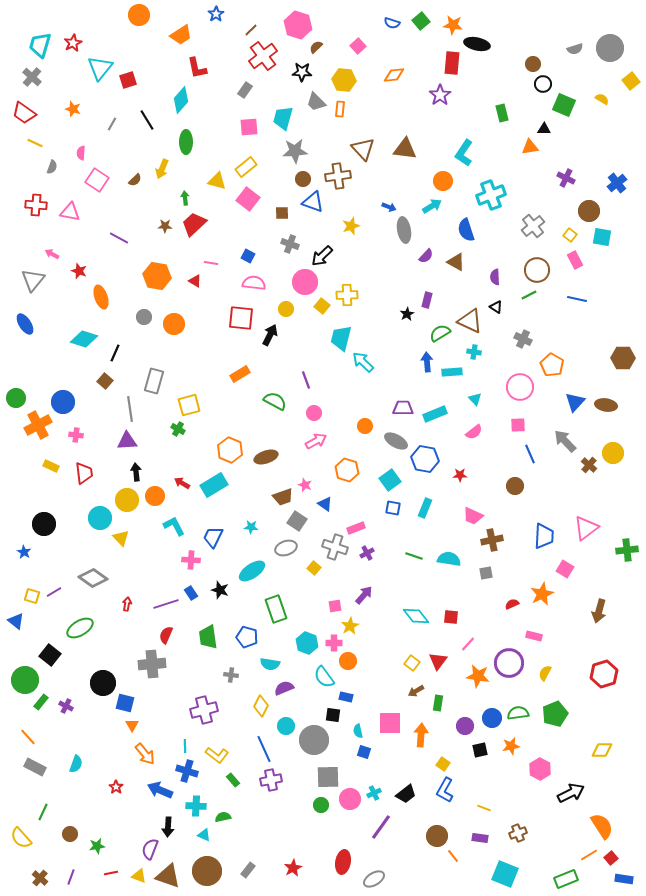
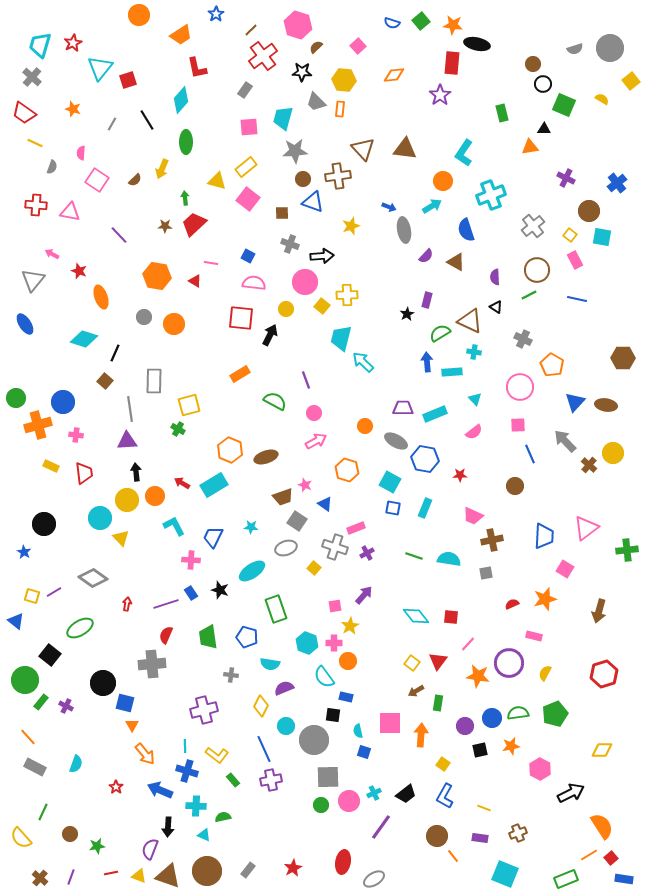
purple line at (119, 238): moved 3 px up; rotated 18 degrees clockwise
black arrow at (322, 256): rotated 140 degrees counterclockwise
gray rectangle at (154, 381): rotated 15 degrees counterclockwise
orange cross at (38, 425): rotated 12 degrees clockwise
cyan square at (390, 480): moved 2 px down; rotated 25 degrees counterclockwise
orange star at (542, 594): moved 3 px right, 5 px down; rotated 10 degrees clockwise
blue L-shape at (445, 790): moved 6 px down
pink circle at (350, 799): moved 1 px left, 2 px down
